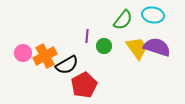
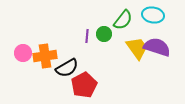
green circle: moved 12 px up
orange cross: rotated 20 degrees clockwise
black semicircle: moved 3 px down
